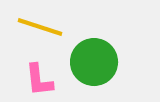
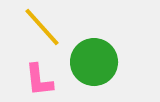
yellow line: moved 2 px right; rotated 30 degrees clockwise
